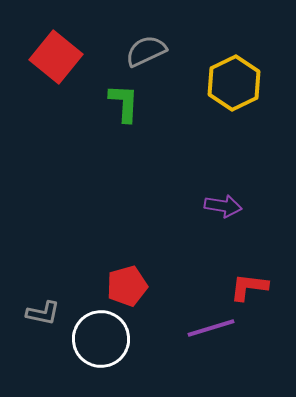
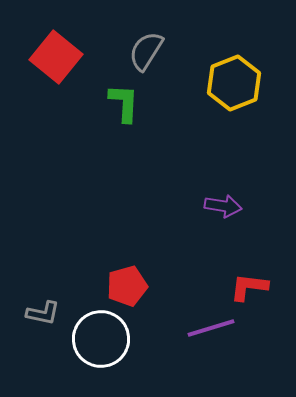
gray semicircle: rotated 33 degrees counterclockwise
yellow hexagon: rotated 4 degrees clockwise
